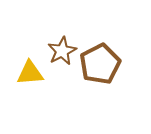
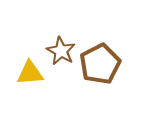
brown star: moved 1 px left; rotated 16 degrees counterclockwise
